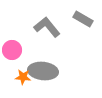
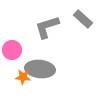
gray rectangle: rotated 12 degrees clockwise
gray L-shape: rotated 68 degrees counterclockwise
gray ellipse: moved 3 px left, 2 px up
